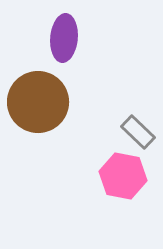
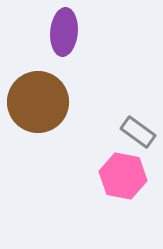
purple ellipse: moved 6 px up
gray rectangle: rotated 8 degrees counterclockwise
